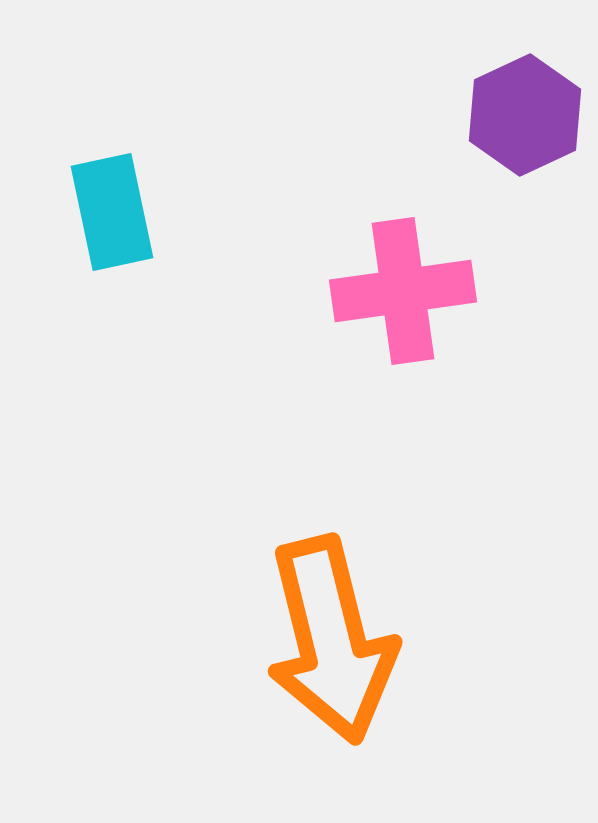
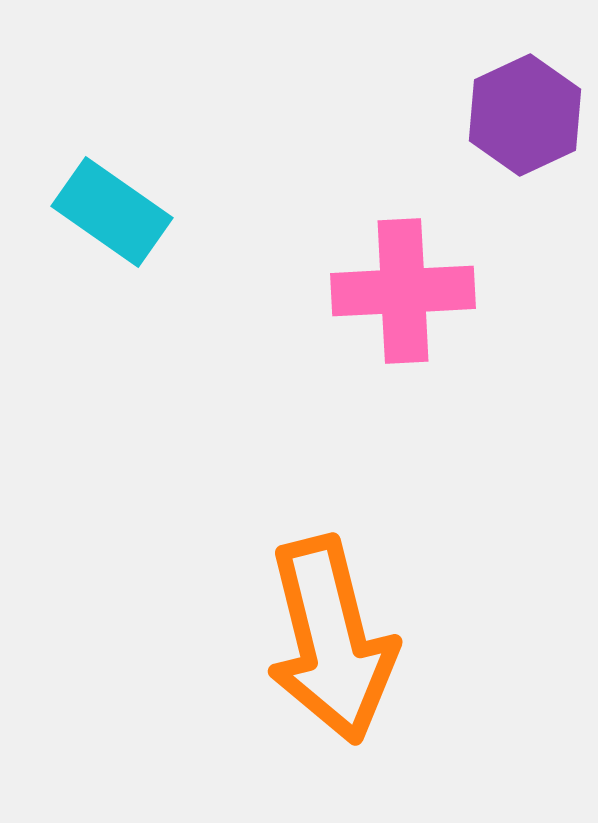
cyan rectangle: rotated 43 degrees counterclockwise
pink cross: rotated 5 degrees clockwise
